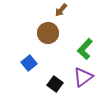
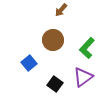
brown circle: moved 5 px right, 7 px down
green L-shape: moved 2 px right, 1 px up
